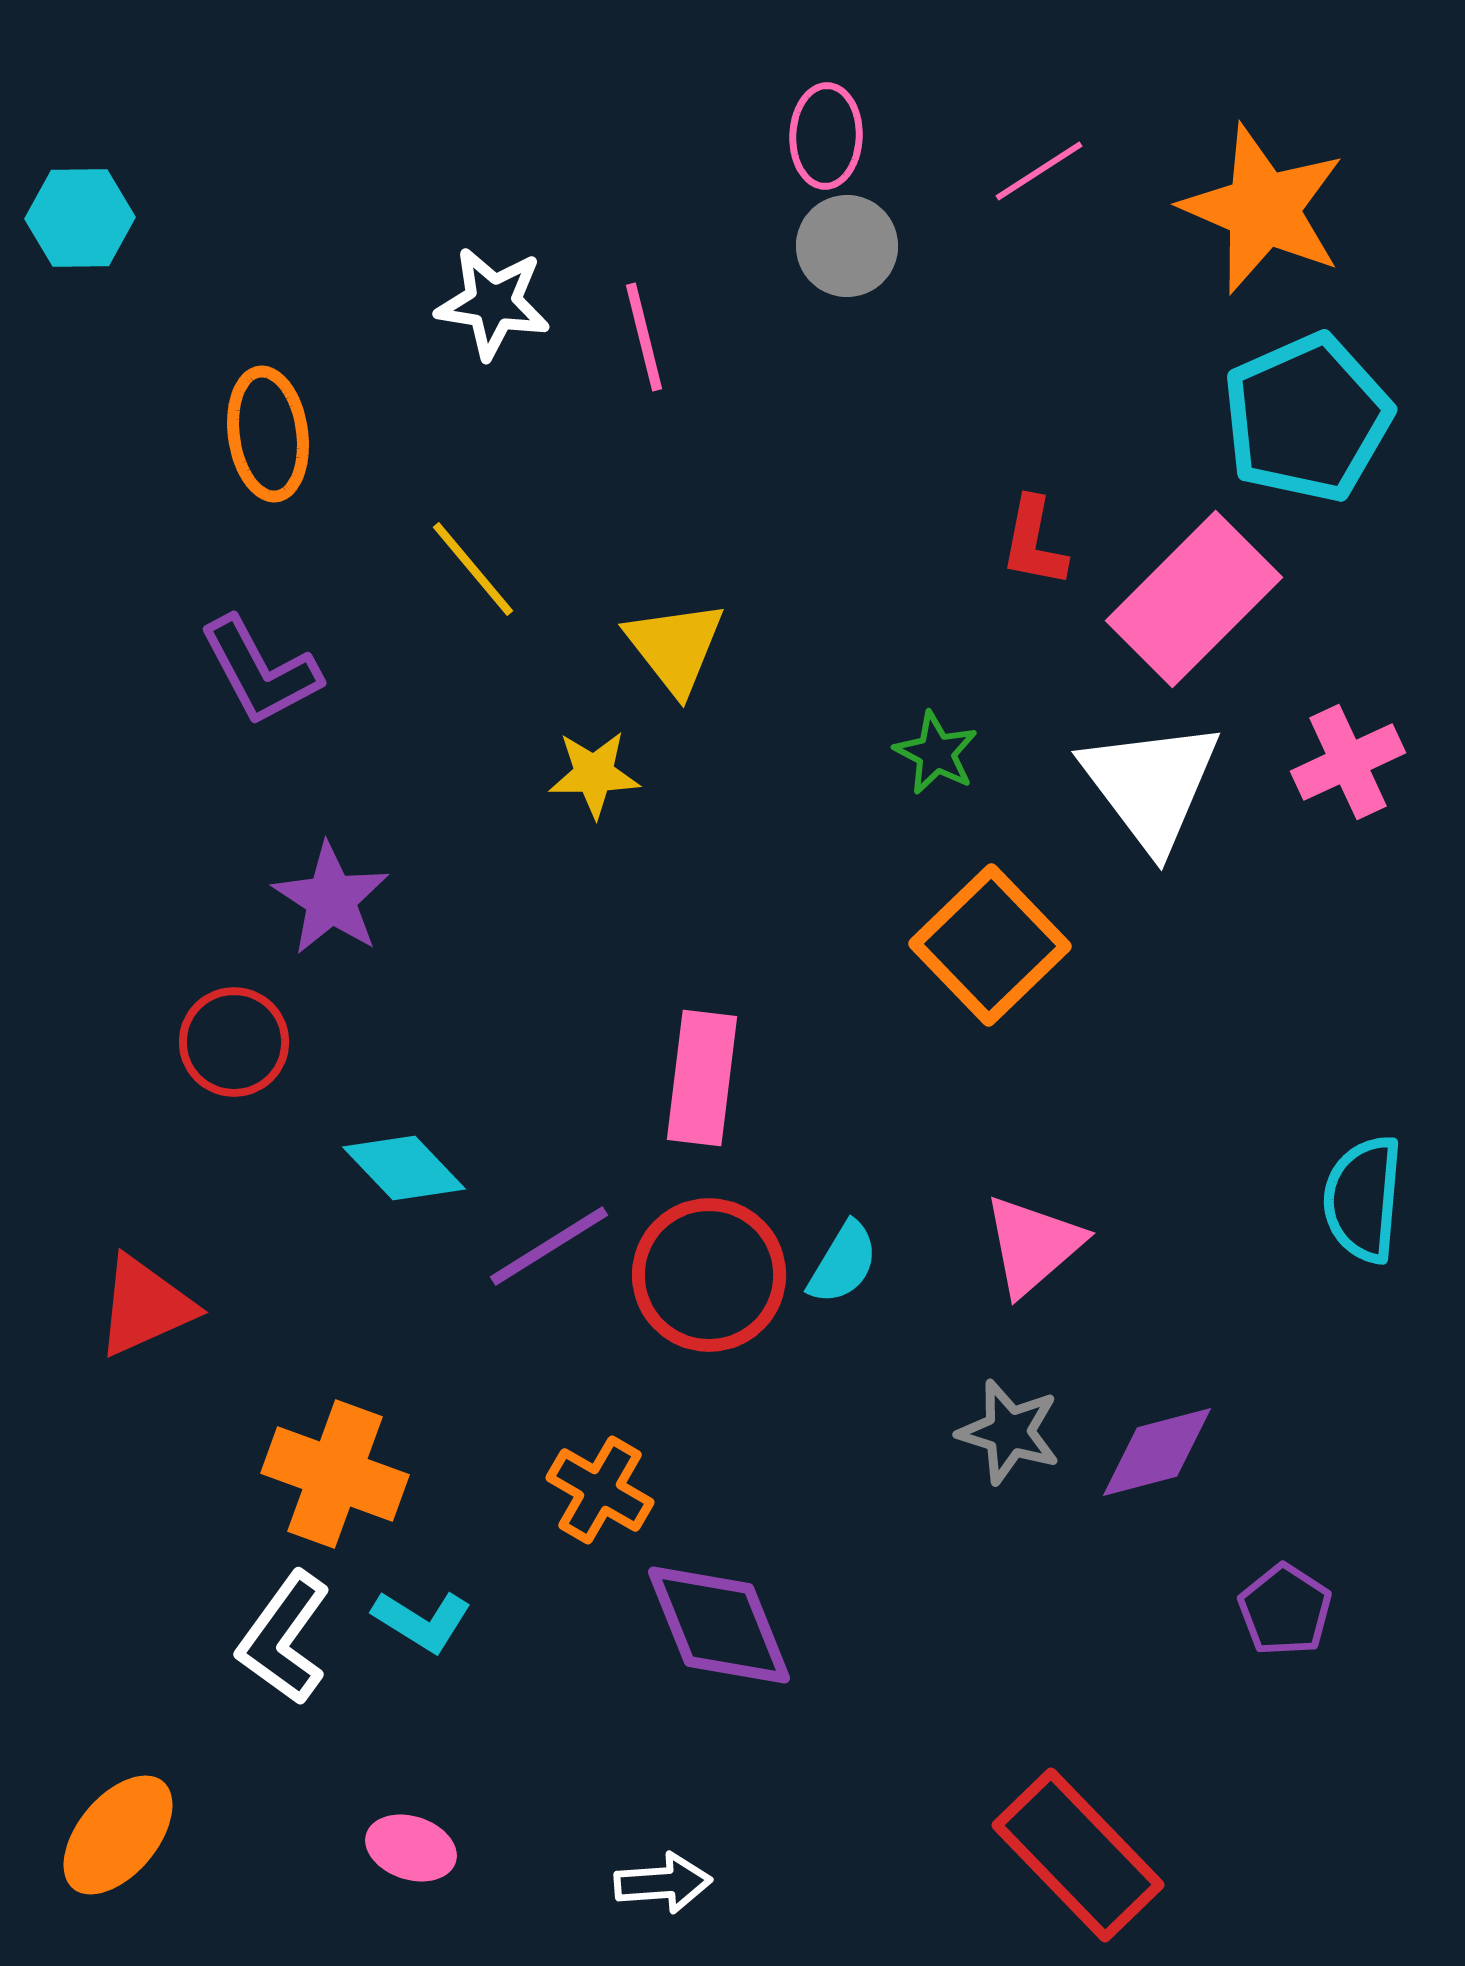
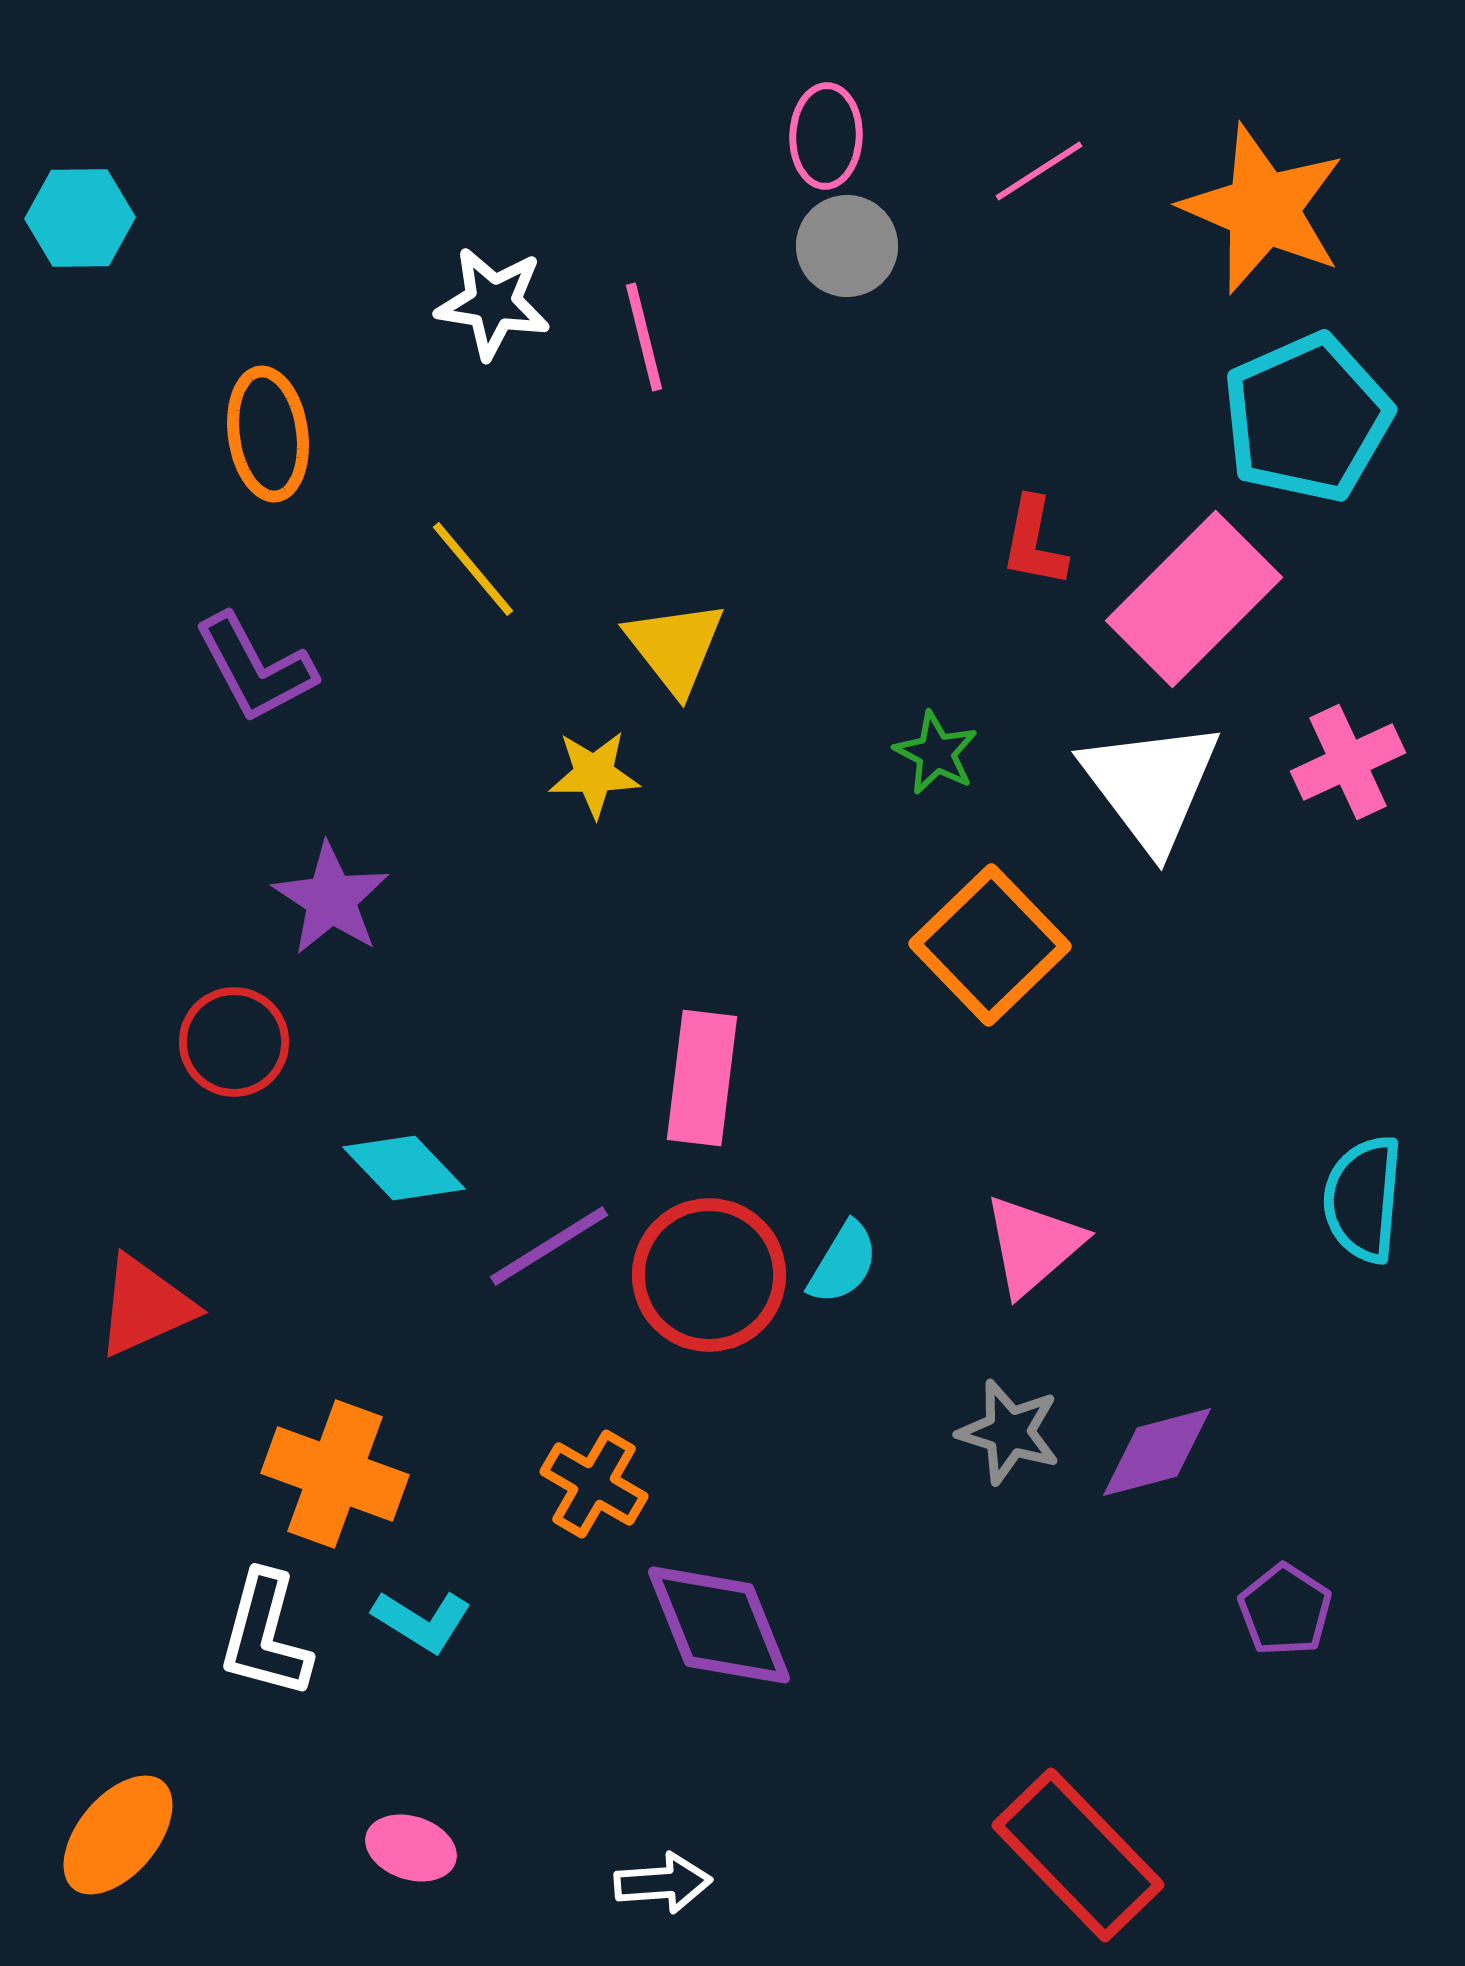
purple L-shape at (260, 671): moved 5 px left, 3 px up
orange cross at (600, 1490): moved 6 px left, 6 px up
white L-shape at (284, 1638): moved 19 px left, 3 px up; rotated 21 degrees counterclockwise
